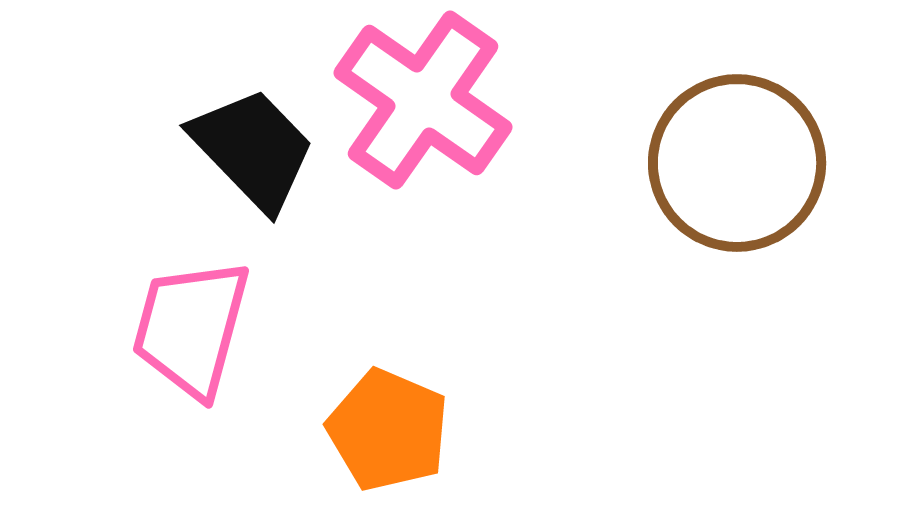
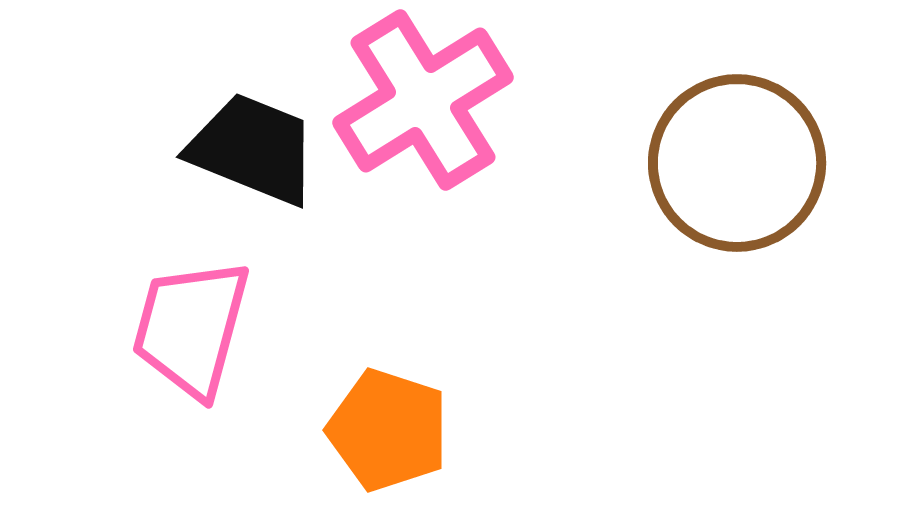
pink cross: rotated 23 degrees clockwise
black trapezoid: rotated 24 degrees counterclockwise
orange pentagon: rotated 5 degrees counterclockwise
